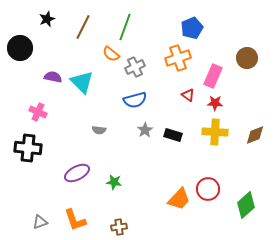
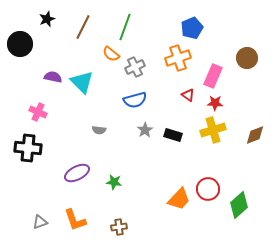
black circle: moved 4 px up
yellow cross: moved 2 px left, 2 px up; rotated 20 degrees counterclockwise
green diamond: moved 7 px left
